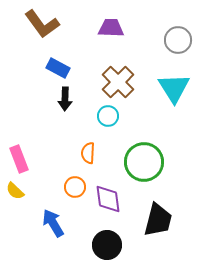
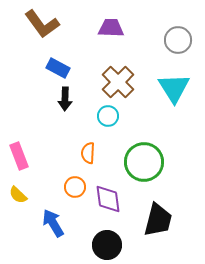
pink rectangle: moved 3 px up
yellow semicircle: moved 3 px right, 4 px down
